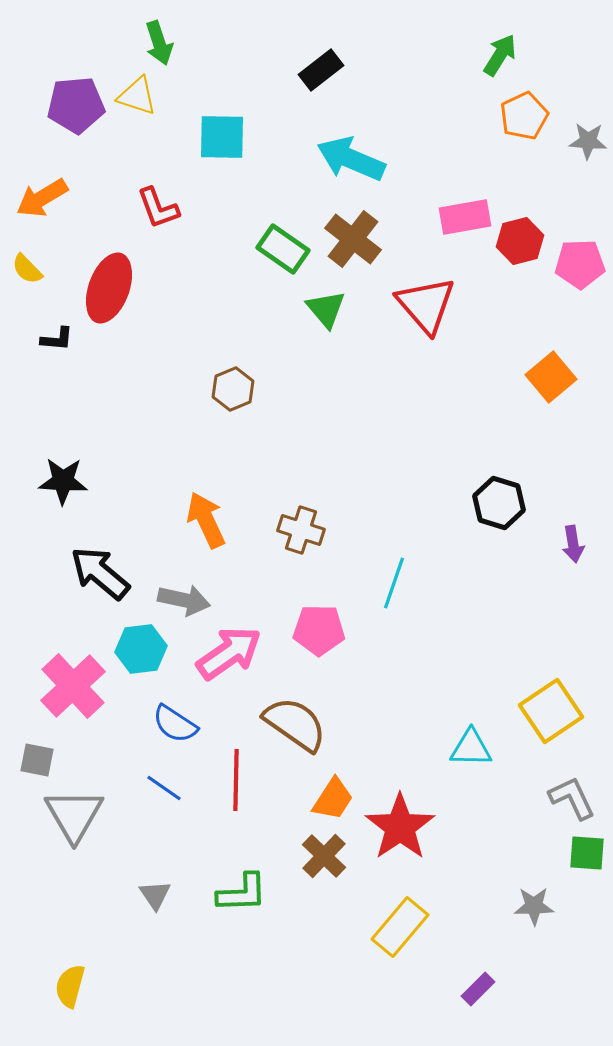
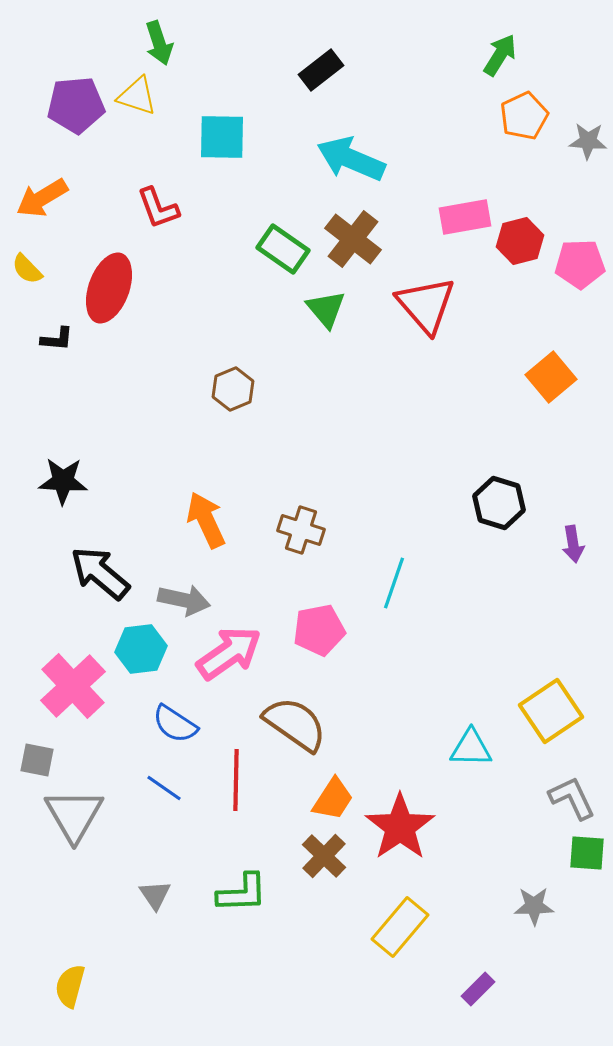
pink pentagon at (319, 630): rotated 12 degrees counterclockwise
